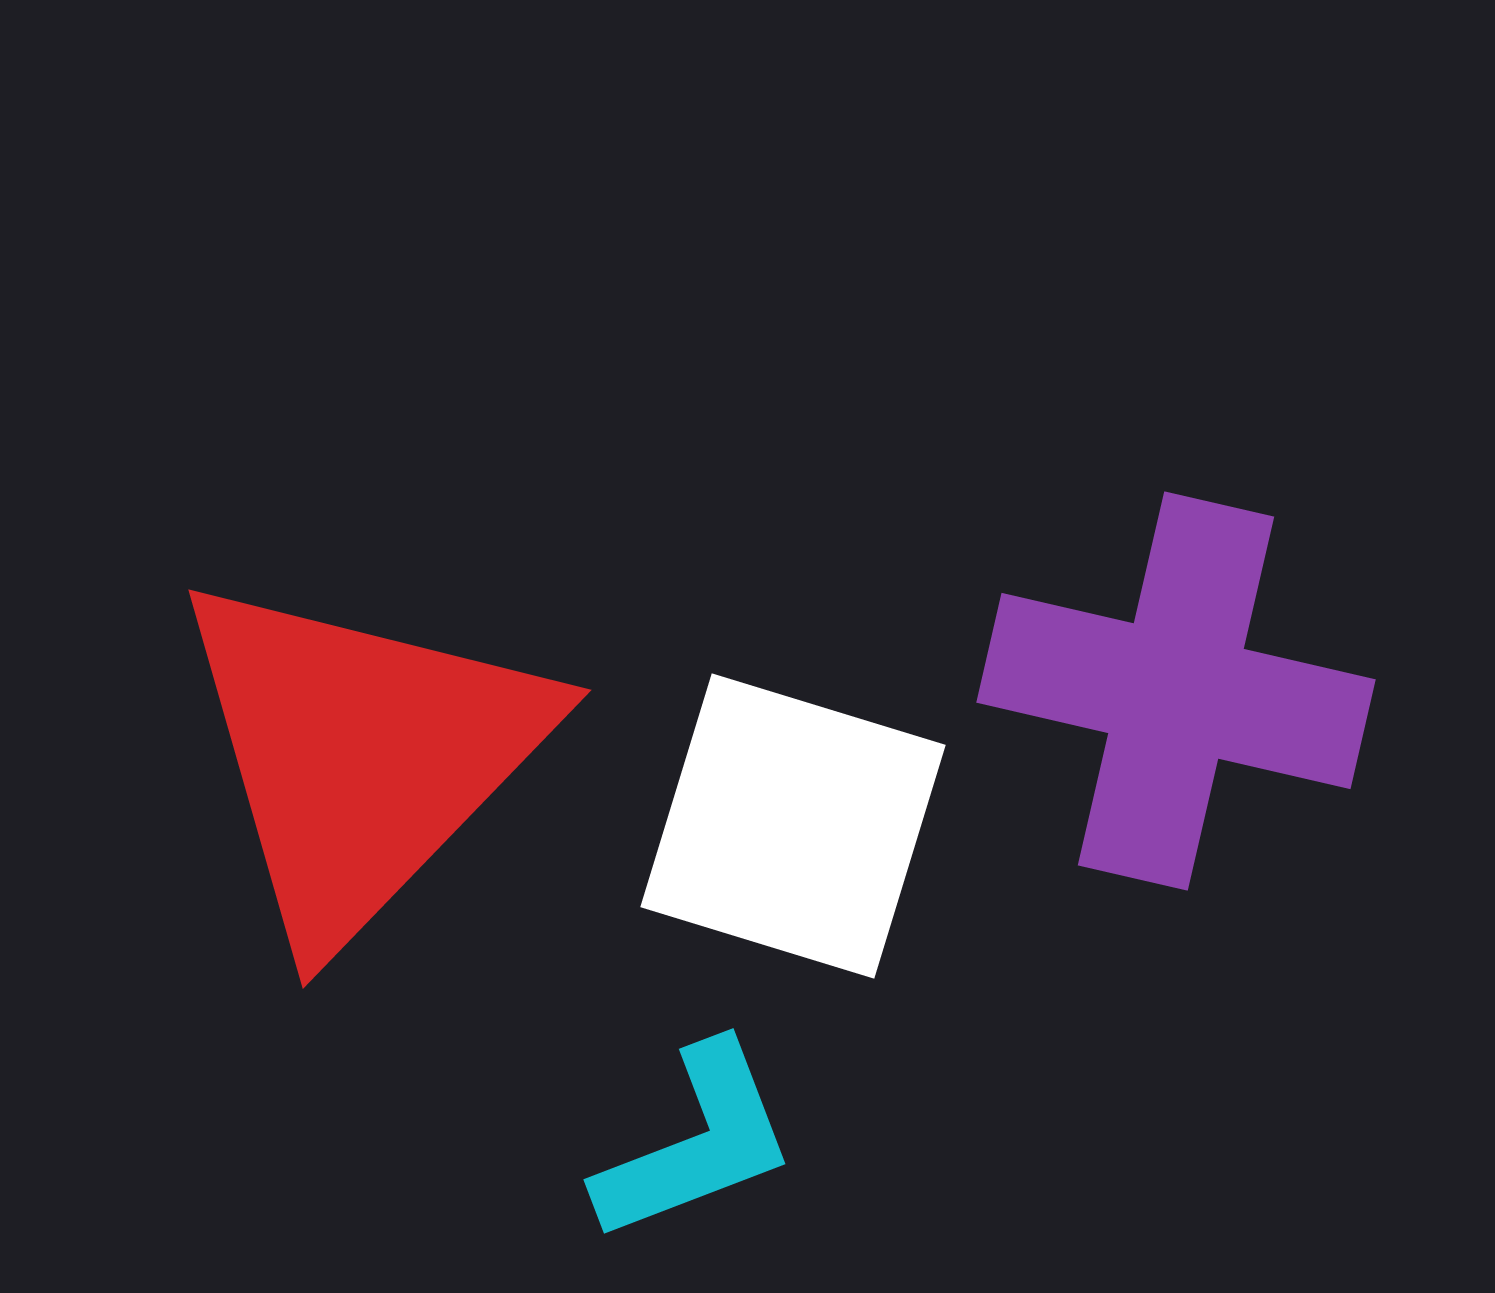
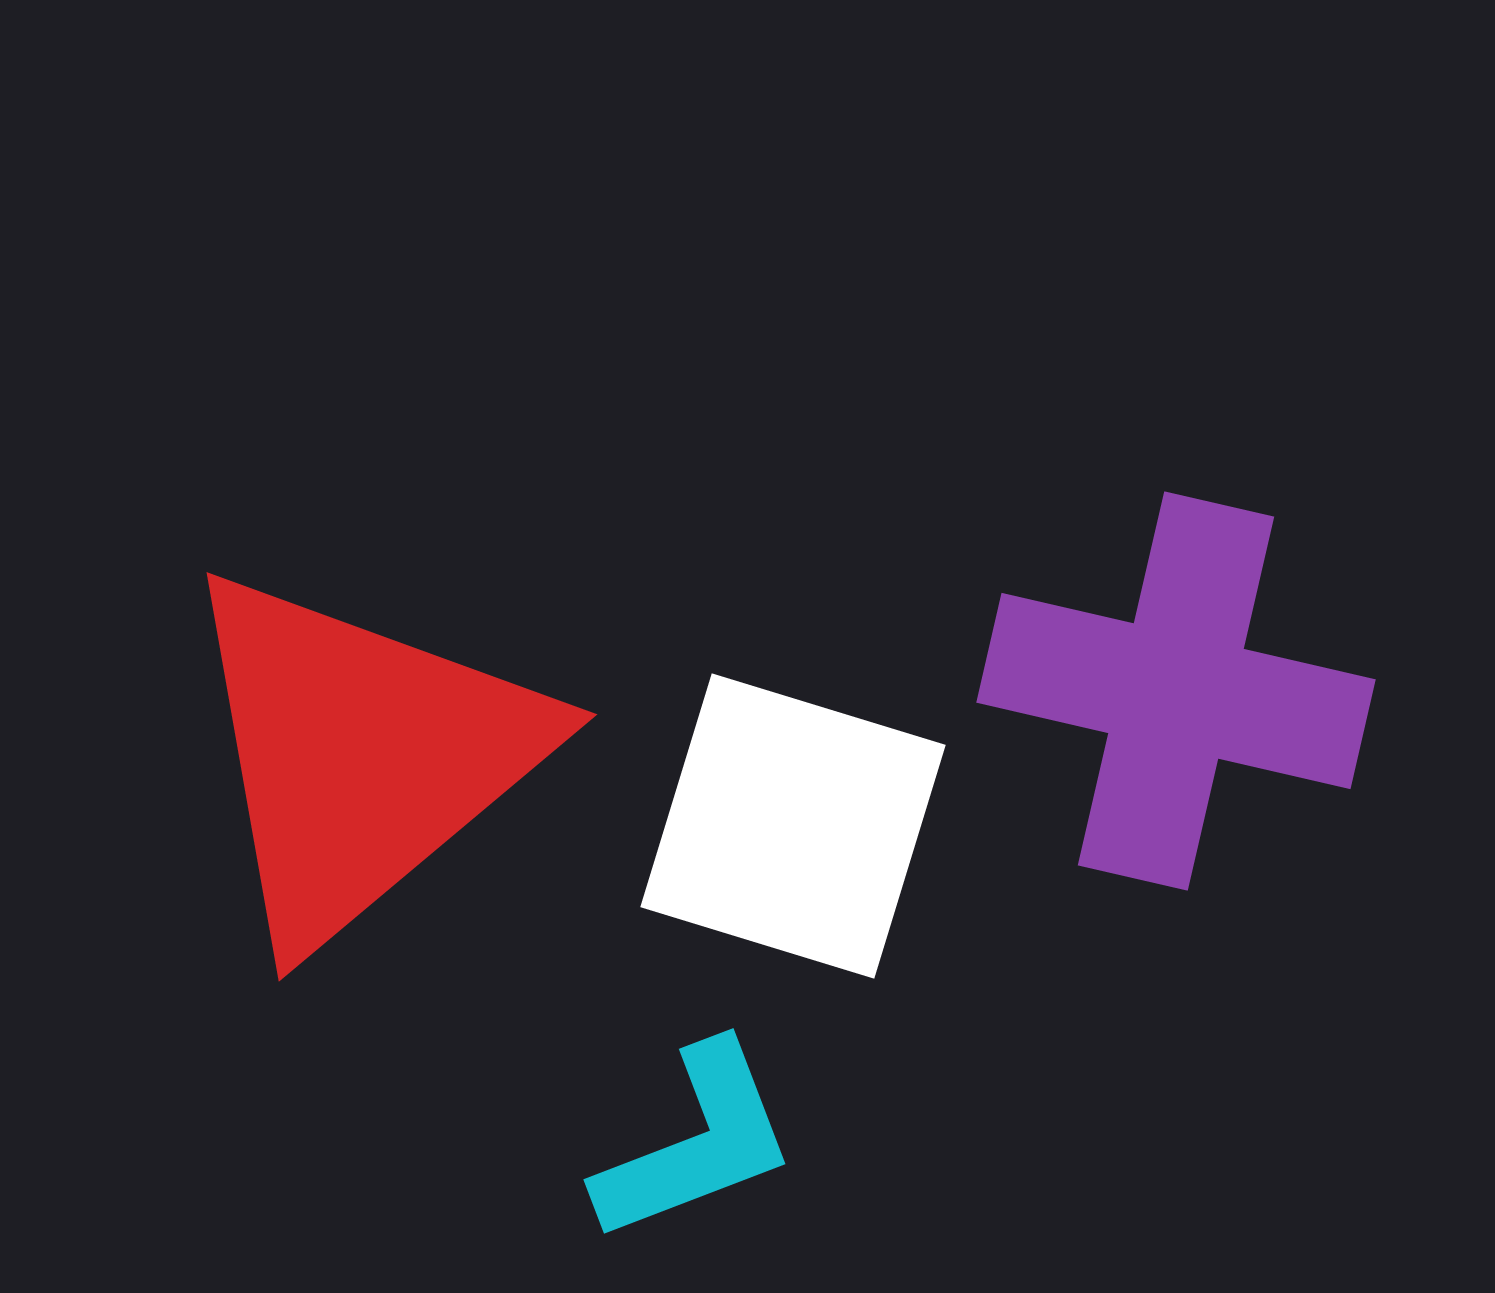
red triangle: rotated 6 degrees clockwise
